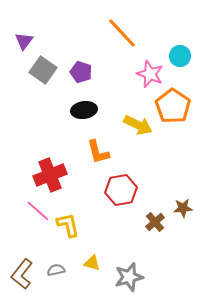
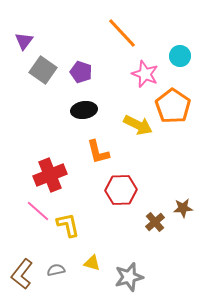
pink star: moved 5 px left
red hexagon: rotated 8 degrees clockwise
